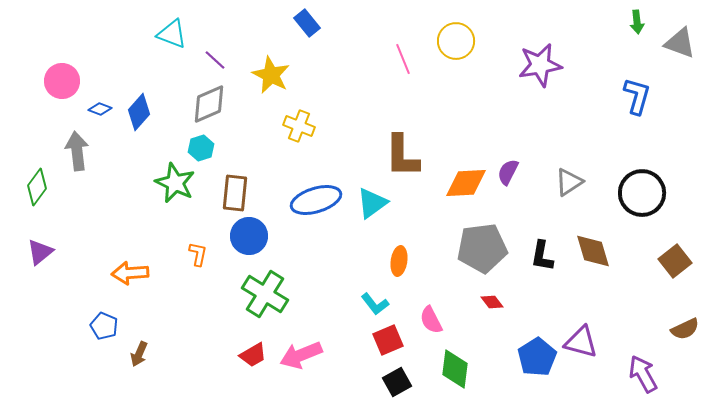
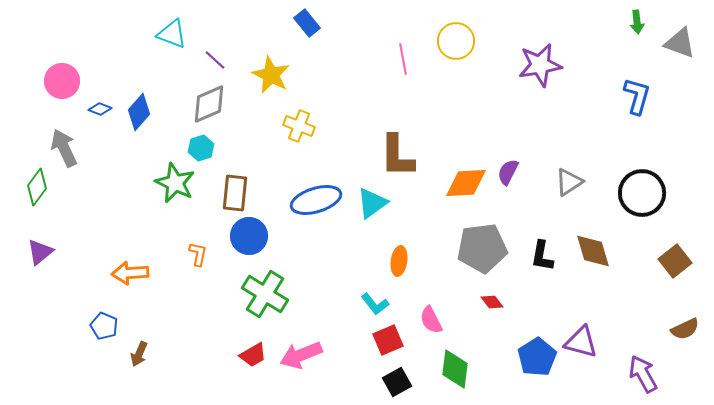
pink line at (403, 59): rotated 12 degrees clockwise
gray arrow at (77, 151): moved 13 px left, 3 px up; rotated 18 degrees counterclockwise
brown L-shape at (402, 156): moved 5 px left
